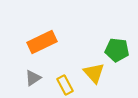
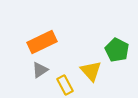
green pentagon: rotated 20 degrees clockwise
yellow triangle: moved 3 px left, 2 px up
gray triangle: moved 7 px right, 8 px up
